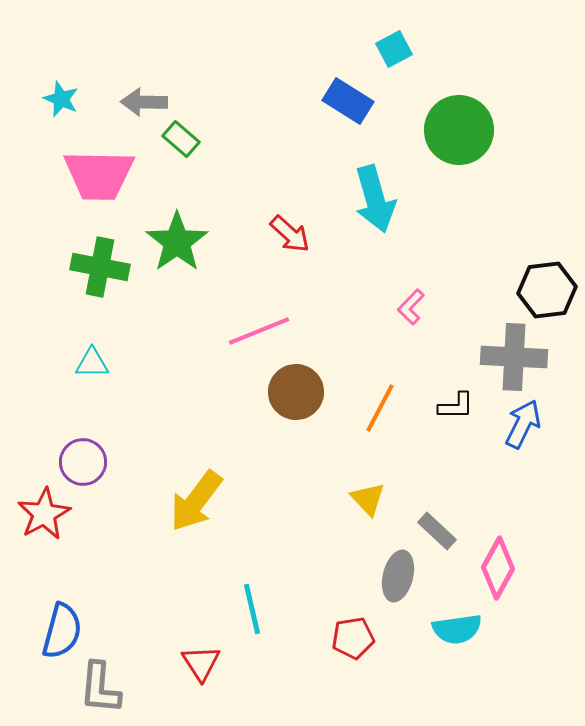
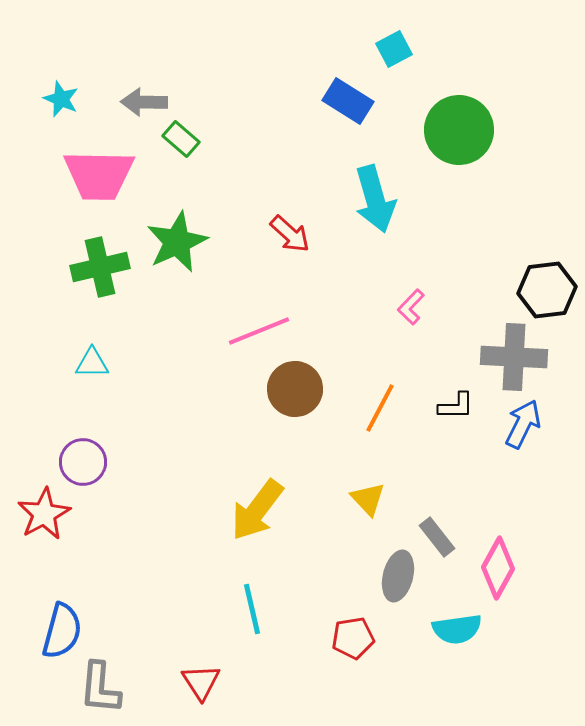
green star: rotated 10 degrees clockwise
green cross: rotated 24 degrees counterclockwise
brown circle: moved 1 px left, 3 px up
yellow arrow: moved 61 px right, 9 px down
gray rectangle: moved 6 px down; rotated 9 degrees clockwise
red triangle: moved 19 px down
